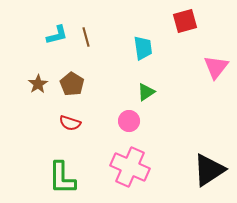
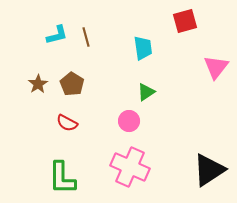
red semicircle: moved 3 px left; rotated 10 degrees clockwise
